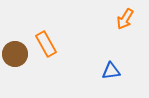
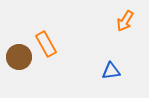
orange arrow: moved 2 px down
brown circle: moved 4 px right, 3 px down
